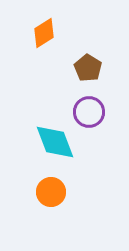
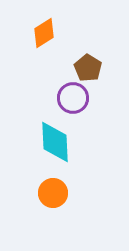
purple circle: moved 16 px left, 14 px up
cyan diamond: rotated 18 degrees clockwise
orange circle: moved 2 px right, 1 px down
